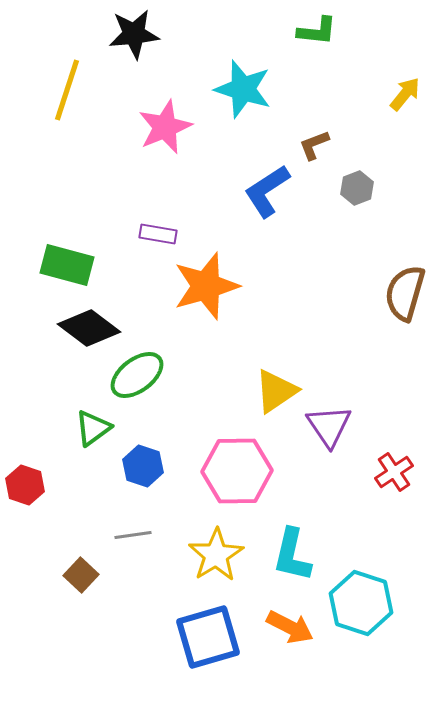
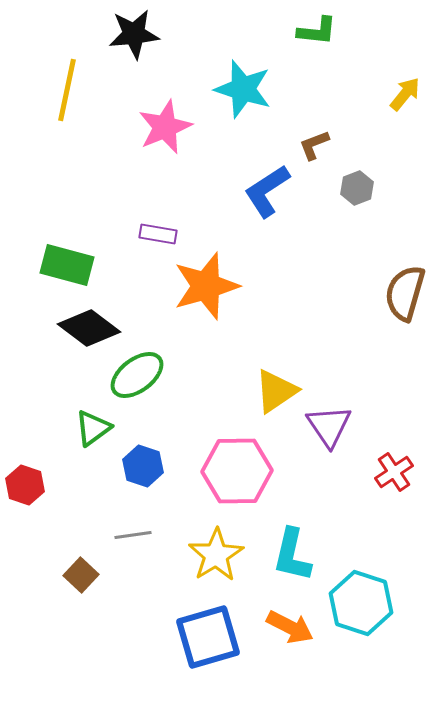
yellow line: rotated 6 degrees counterclockwise
